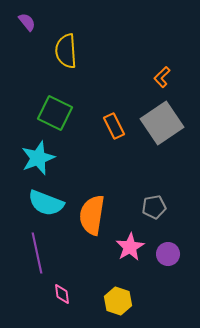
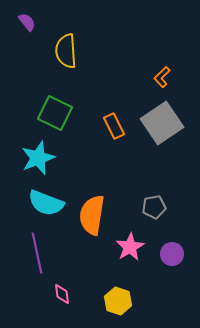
purple circle: moved 4 px right
